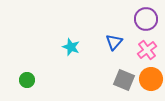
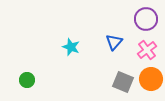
gray square: moved 1 px left, 2 px down
